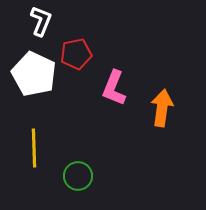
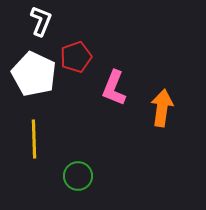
red pentagon: moved 3 px down; rotated 8 degrees counterclockwise
yellow line: moved 9 px up
